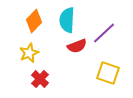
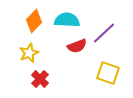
cyan semicircle: rotated 90 degrees clockwise
